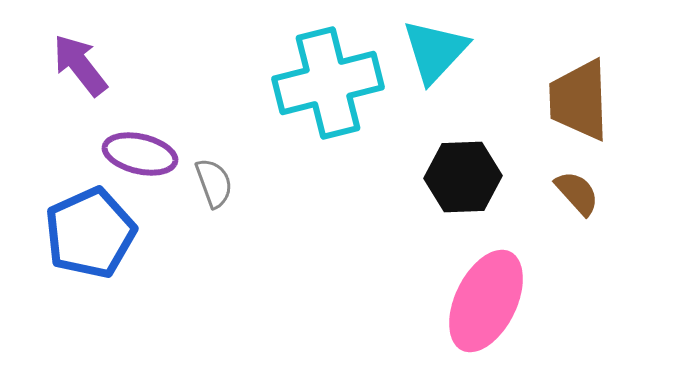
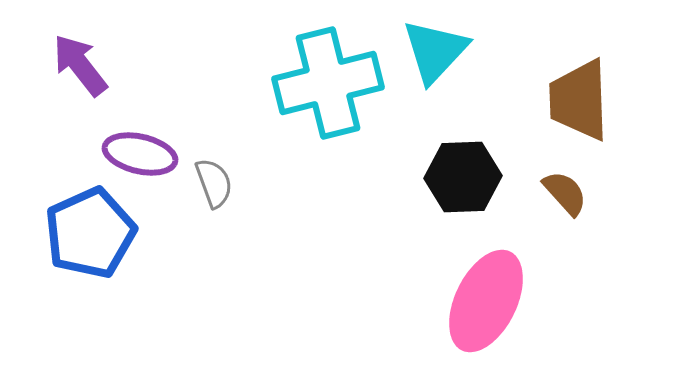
brown semicircle: moved 12 px left
